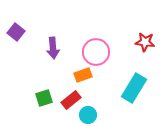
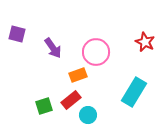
purple square: moved 1 px right, 2 px down; rotated 24 degrees counterclockwise
red star: rotated 18 degrees clockwise
purple arrow: rotated 30 degrees counterclockwise
orange rectangle: moved 5 px left
cyan rectangle: moved 4 px down
green square: moved 8 px down
